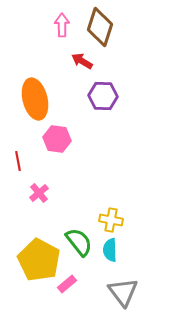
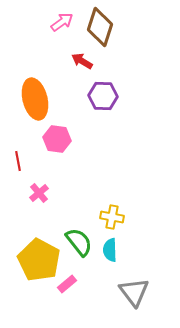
pink arrow: moved 3 px up; rotated 55 degrees clockwise
yellow cross: moved 1 px right, 3 px up
gray triangle: moved 11 px right
